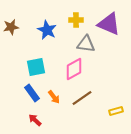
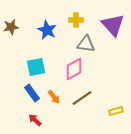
purple triangle: moved 4 px right, 1 px down; rotated 25 degrees clockwise
